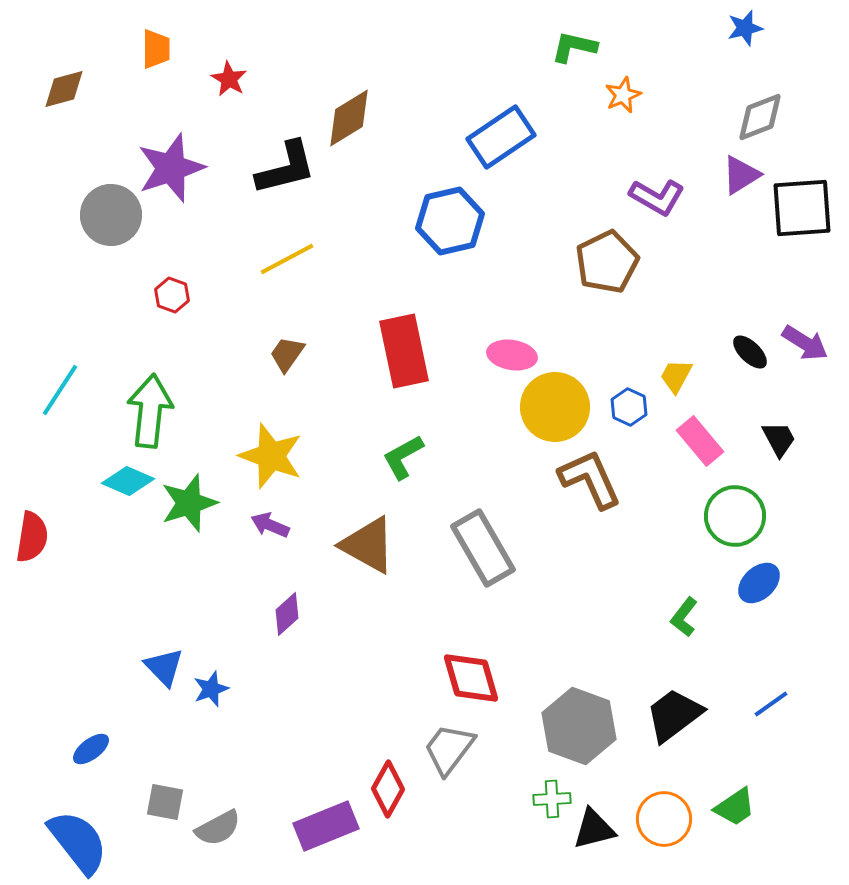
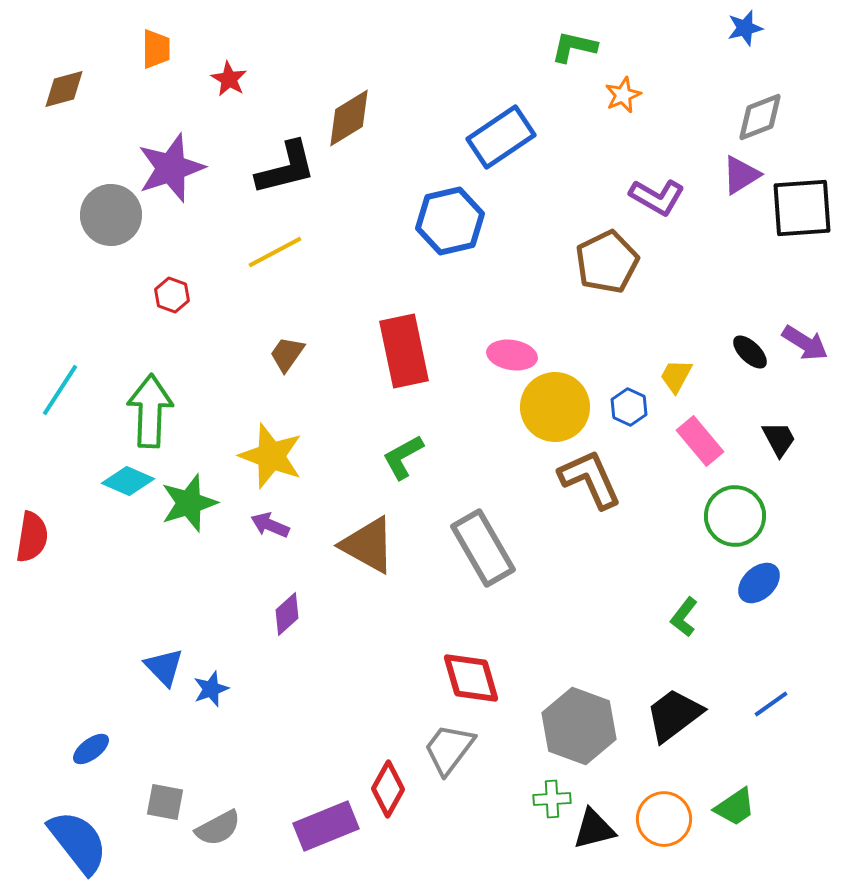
yellow line at (287, 259): moved 12 px left, 7 px up
green arrow at (150, 411): rotated 4 degrees counterclockwise
